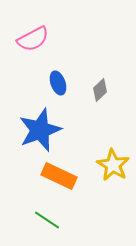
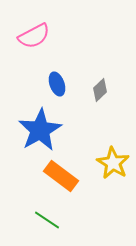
pink semicircle: moved 1 px right, 3 px up
blue ellipse: moved 1 px left, 1 px down
blue star: rotated 9 degrees counterclockwise
yellow star: moved 2 px up
orange rectangle: moved 2 px right; rotated 12 degrees clockwise
